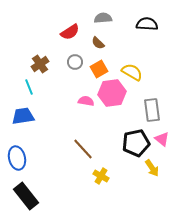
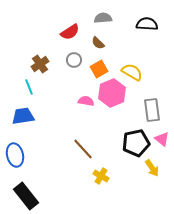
gray circle: moved 1 px left, 2 px up
pink hexagon: rotated 16 degrees counterclockwise
blue ellipse: moved 2 px left, 3 px up
